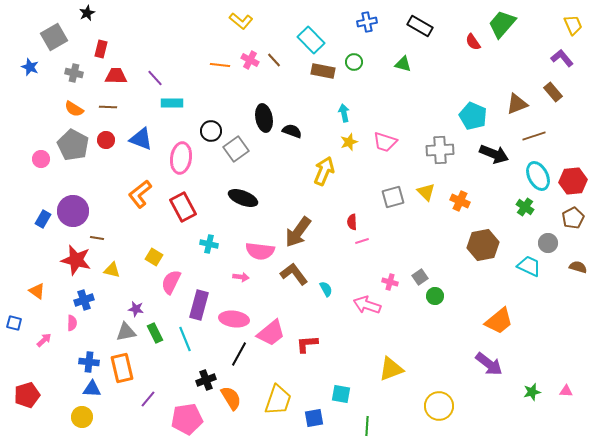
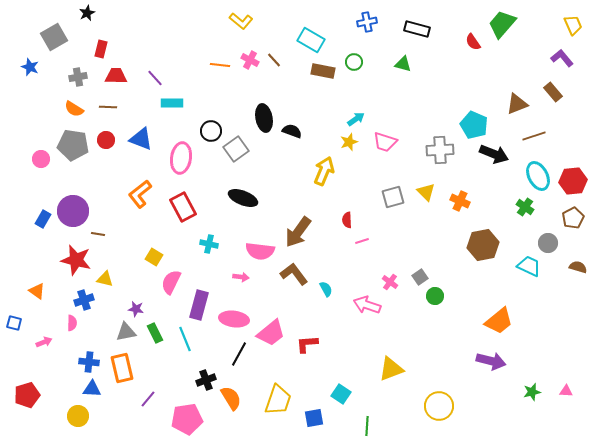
black rectangle at (420, 26): moved 3 px left, 3 px down; rotated 15 degrees counterclockwise
cyan rectangle at (311, 40): rotated 16 degrees counterclockwise
gray cross at (74, 73): moved 4 px right, 4 px down; rotated 24 degrees counterclockwise
cyan arrow at (344, 113): moved 12 px right, 6 px down; rotated 66 degrees clockwise
cyan pentagon at (473, 116): moved 1 px right, 9 px down
gray pentagon at (73, 145): rotated 20 degrees counterclockwise
red semicircle at (352, 222): moved 5 px left, 2 px up
brown line at (97, 238): moved 1 px right, 4 px up
yellow triangle at (112, 270): moved 7 px left, 9 px down
pink cross at (390, 282): rotated 21 degrees clockwise
pink arrow at (44, 340): moved 2 px down; rotated 21 degrees clockwise
purple arrow at (489, 364): moved 2 px right, 3 px up; rotated 24 degrees counterclockwise
cyan square at (341, 394): rotated 24 degrees clockwise
yellow circle at (82, 417): moved 4 px left, 1 px up
